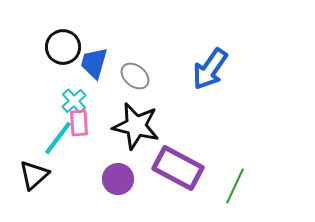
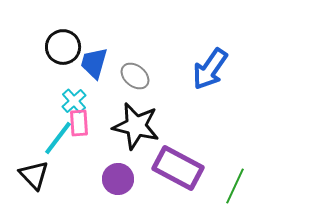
black triangle: rotated 32 degrees counterclockwise
